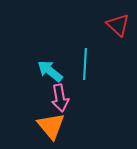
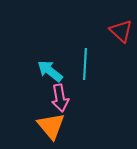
red triangle: moved 3 px right, 6 px down
